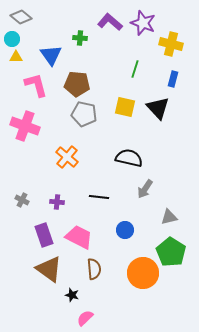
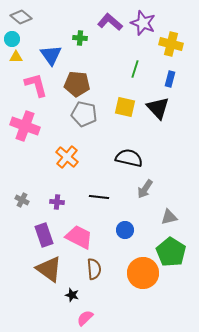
blue rectangle: moved 3 px left
